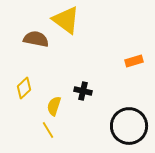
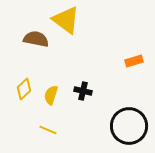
yellow diamond: moved 1 px down
yellow semicircle: moved 3 px left, 11 px up
yellow line: rotated 36 degrees counterclockwise
